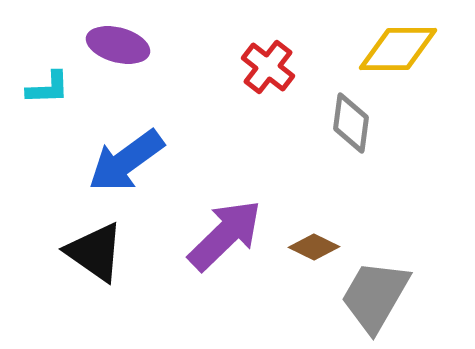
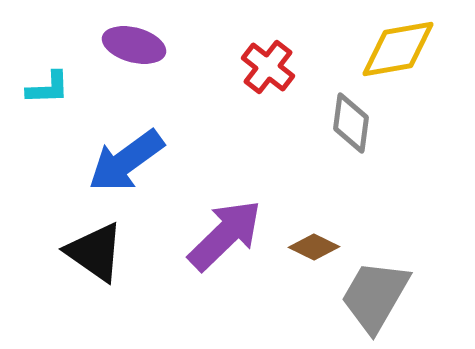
purple ellipse: moved 16 px right
yellow diamond: rotated 10 degrees counterclockwise
